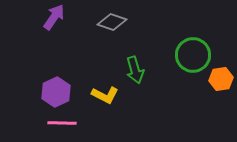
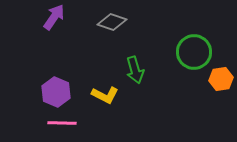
green circle: moved 1 px right, 3 px up
purple hexagon: rotated 12 degrees counterclockwise
